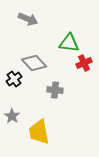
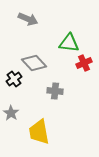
gray cross: moved 1 px down
gray star: moved 1 px left, 3 px up
